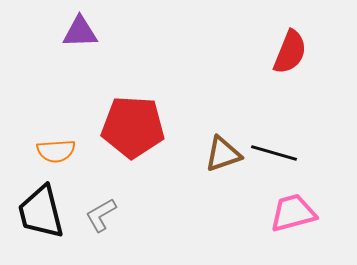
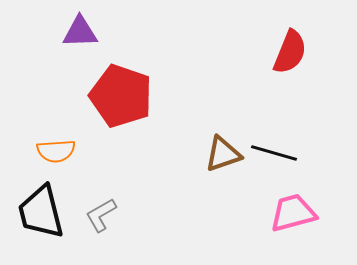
red pentagon: moved 12 px left, 31 px up; rotated 16 degrees clockwise
